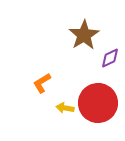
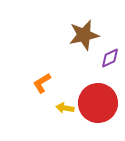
brown star: rotated 20 degrees clockwise
